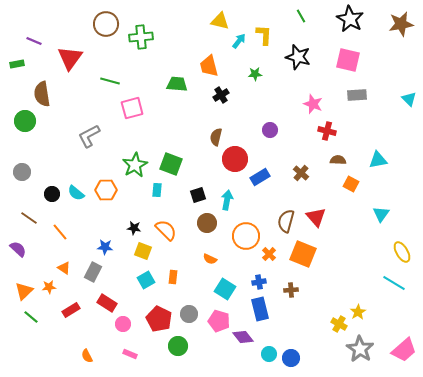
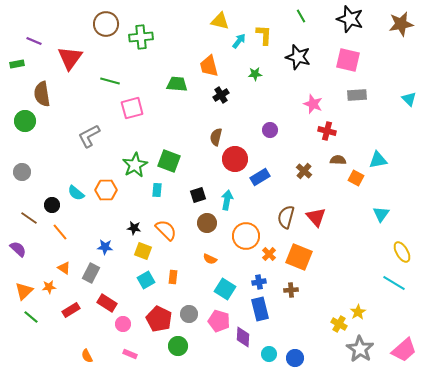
black star at (350, 19): rotated 12 degrees counterclockwise
green square at (171, 164): moved 2 px left, 3 px up
brown cross at (301, 173): moved 3 px right, 2 px up
orange square at (351, 184): moved 5 px right, 6 px up
black circle at (52, 194): moved 11 px down
brown semicircle at (286, 221): moved 4 px up
orange square at (303, 254): moved 4 px left, 3 px down
gray rectangle at (93, 272): moved 2 px left, 1 px down
purple diamond at (243, 337): rotated 40 degrees clockwise
blue circle at (291, 358): moved 4 px right
